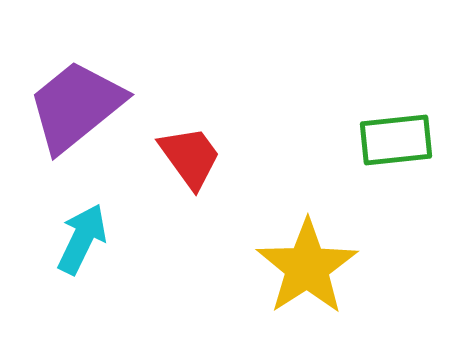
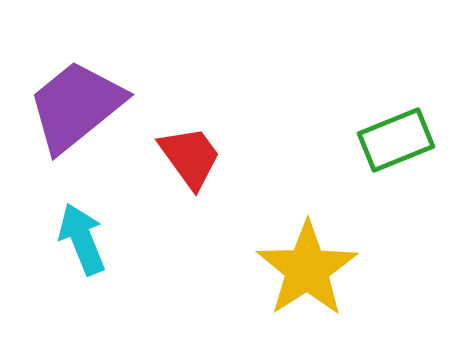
green rectangle: rotated 16 degrees counterclockwise
cyan arrow: rotated 48 degrees counterclockwise
yellow star: moved 2 px down
